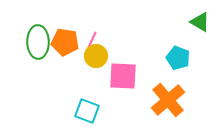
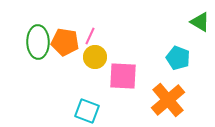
pink line: moved 2 px left, 4 px up
yellow circle: moved 1 px left, 1 px down
